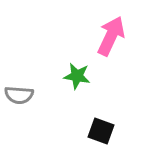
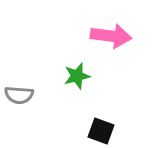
pink arrow: rotated 72 degrees clockwise
green star: rotated 24 degrees counterclockwise
